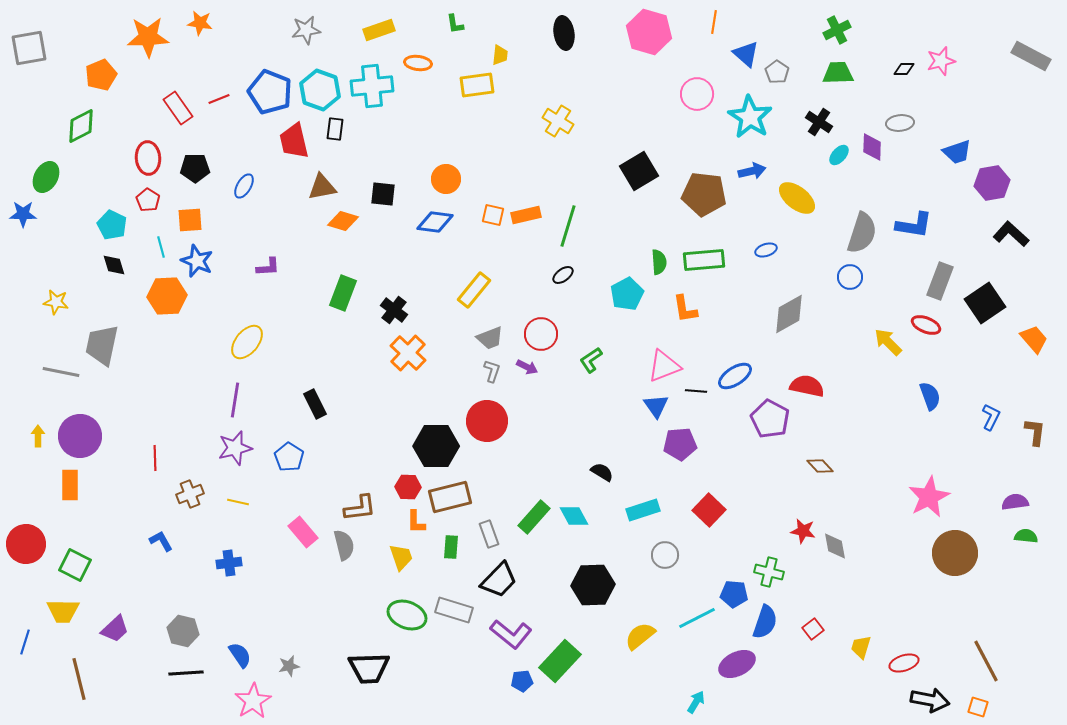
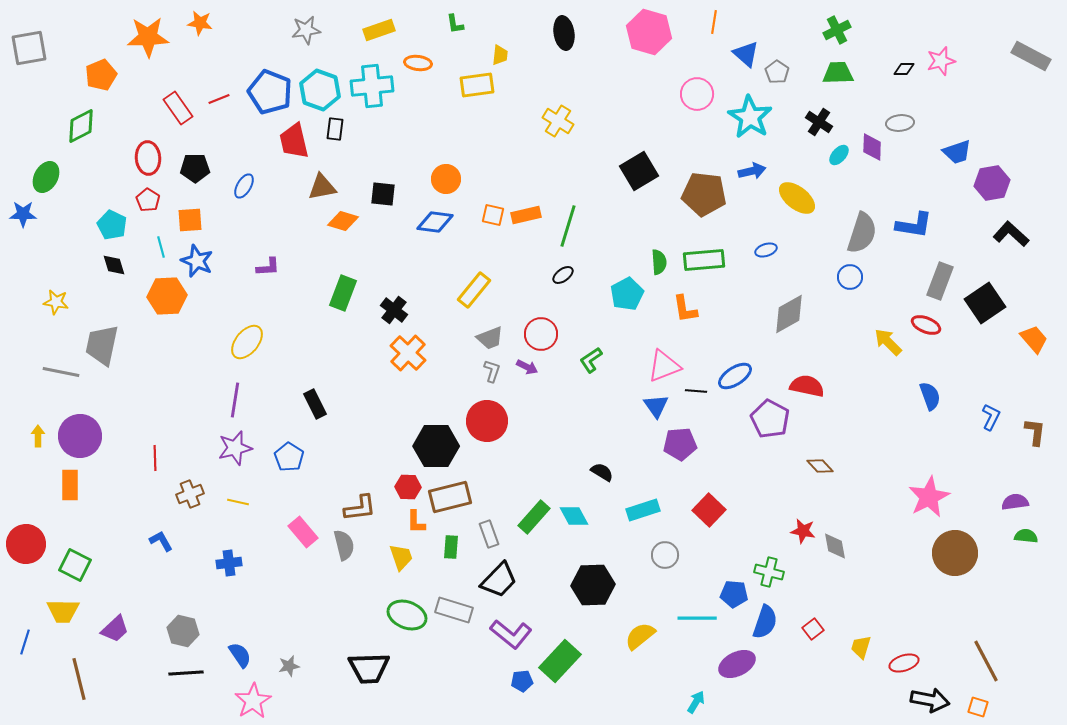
cyan line at (697, 618): rotated 27 degrees clockwise
